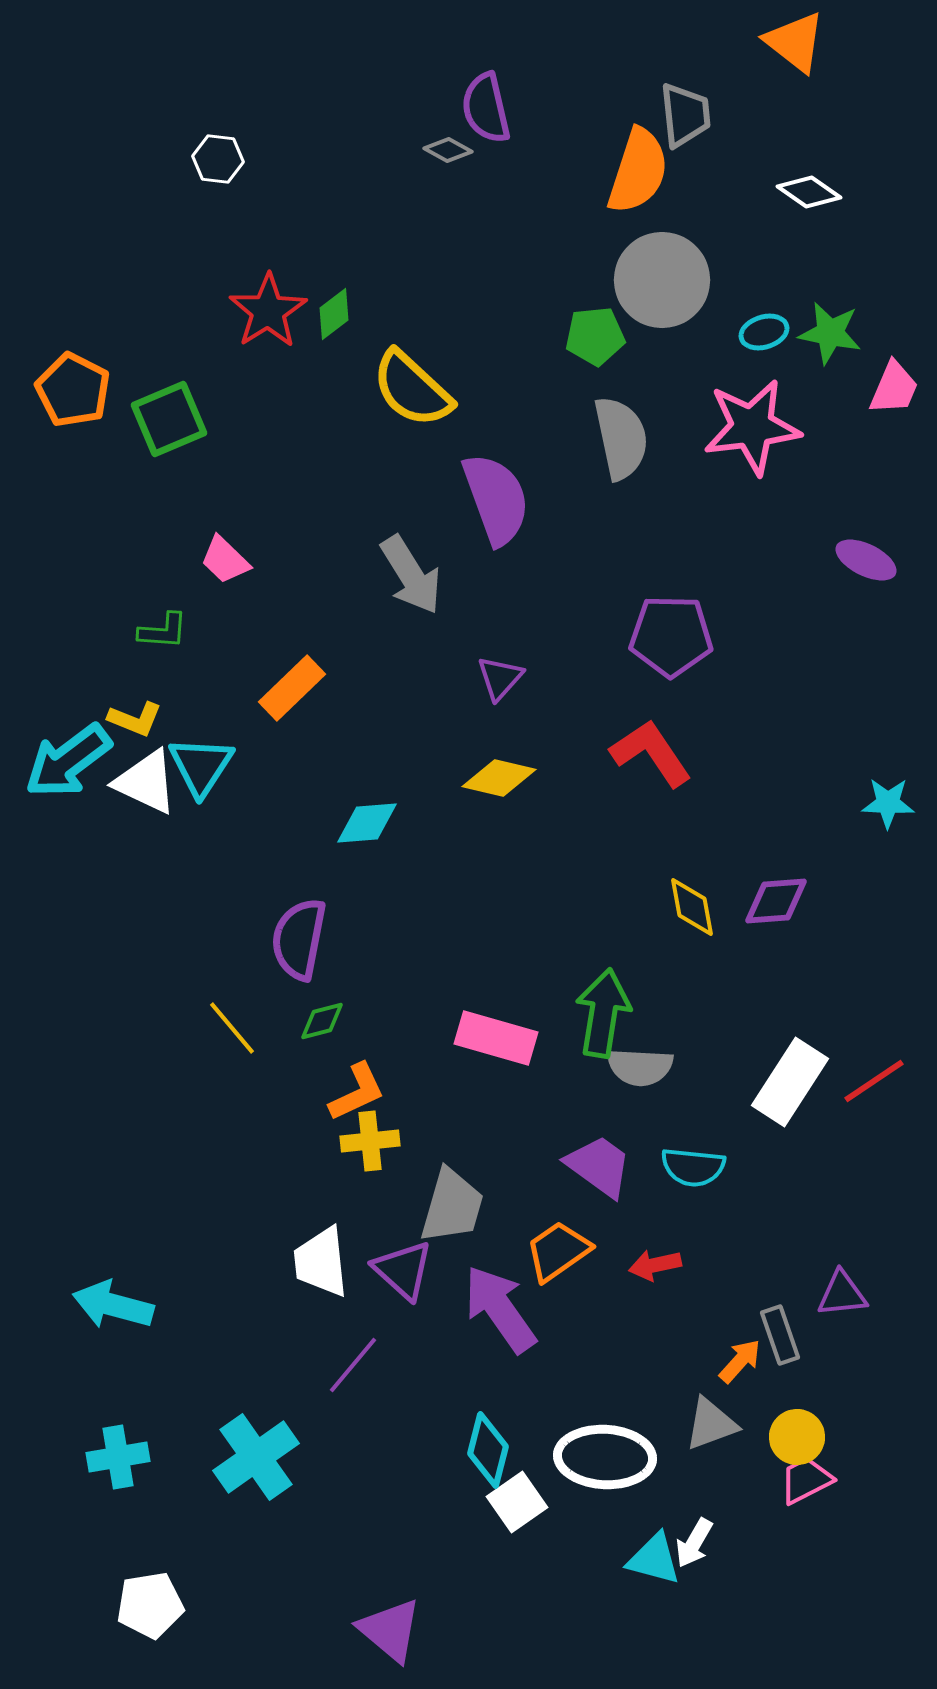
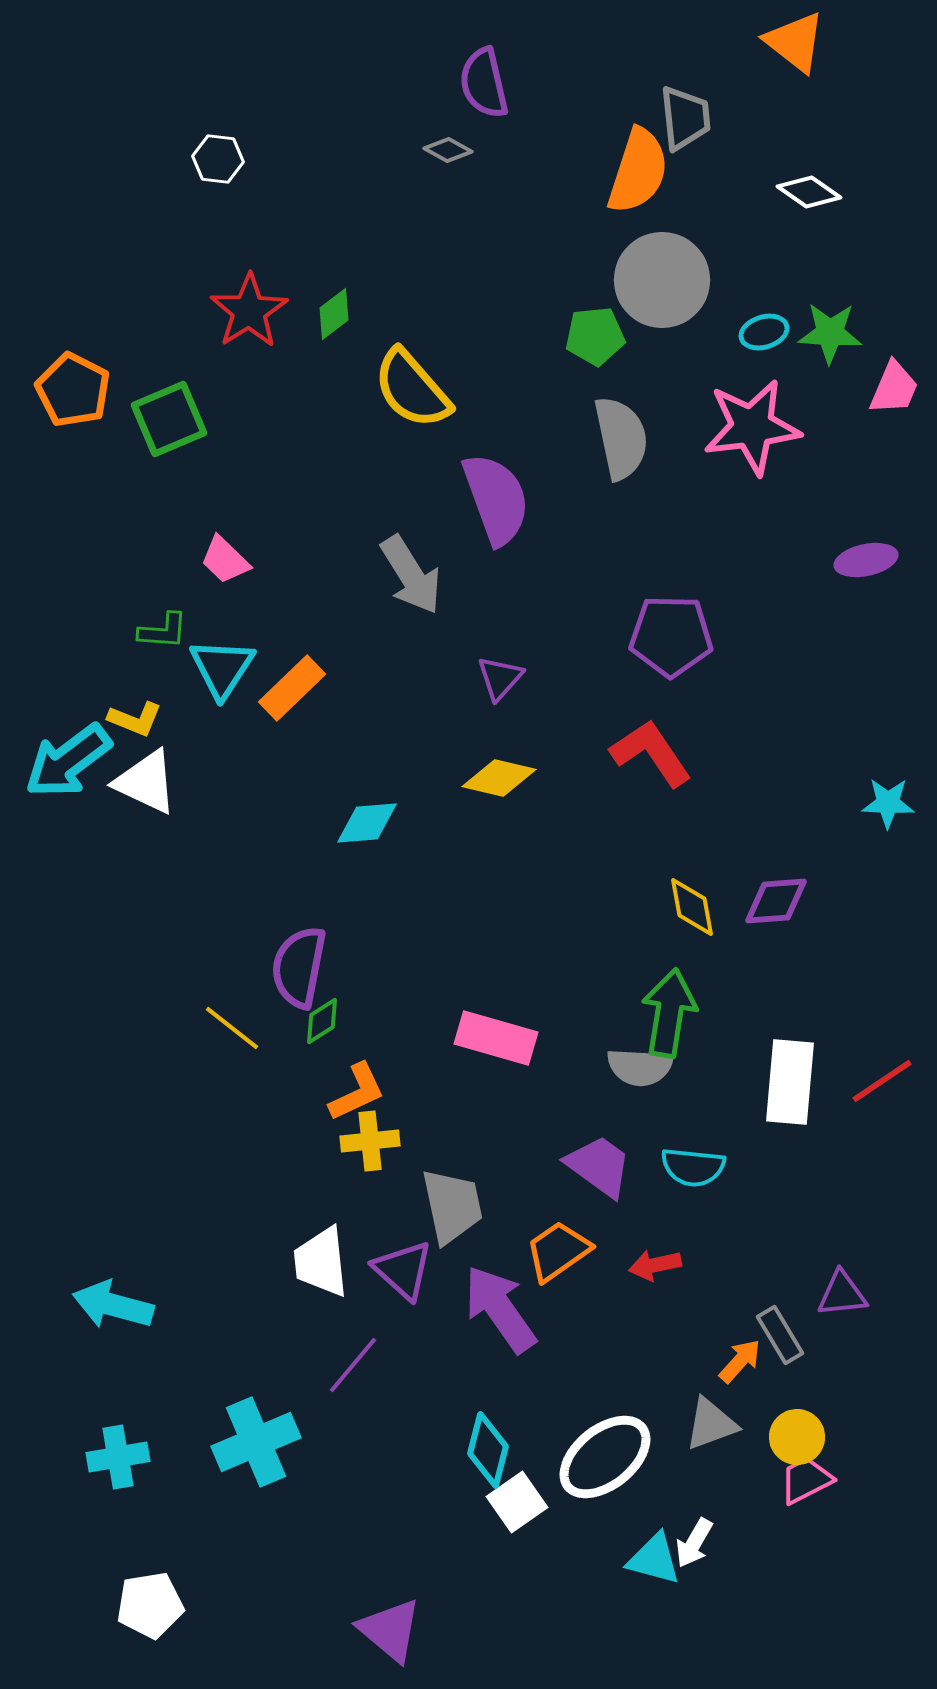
purple semicircle at (486, 108): moved 2 px left, 25 px up
gray trapezoid at (685, 115): moved 3 px down
red star at (268, 311): moved 19 px left
green star at (830, 333): rotated 8 degrees counterclockwise
yellow semicircle at (412, 389): rotated 6 degrees clockwise
purple ellipse at (866, 560): rotated 38 degrees counterclockwise
cyan triangle at (201, 766): moved 21 px right, 98 px up
purple semicircle at (299, 939): moved 28 px down
green arrow at (603, 1013): moved 66 px right
green diamond at (322, 1021): rotated 18 degrees counterclockwise
yellow line at (232, 1028): rotated 12 degrees counterclockwise
red line at (874, 1081): moved 8 px right
white rectangle at (790, 1082): rotated 28 degrees counterclockwise
gray trapezoid at (452, 1206): rotated 28 degrees counterclockwise
gray rectangle at (780, 1335): rotated 12 degrees counterclockwise
cyan cross at (256, 1457): moved 15 px up; rotated 12 degrees clockwise
white ellipse at (605, 1457): rotated 42 degrees counterclockwise
